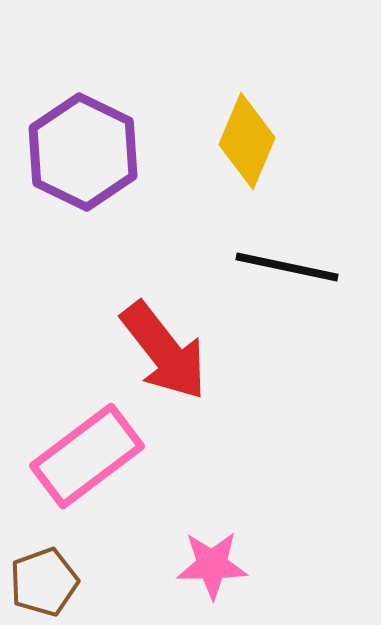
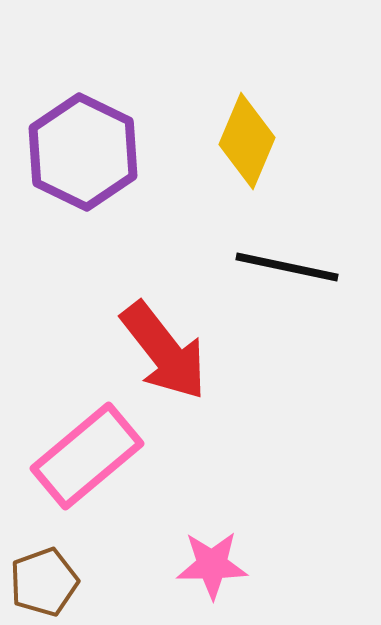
pink rectangle: rotated 3 degrees counterclockwise
